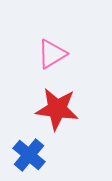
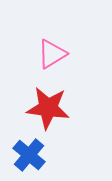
red star: moved 9 px left, 1 px up
